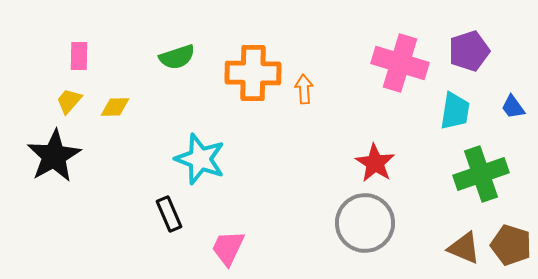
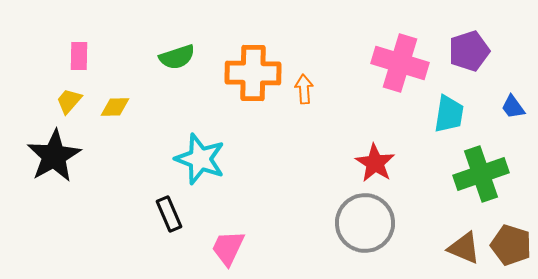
cyan trapezoid: moved 6 px left, 3 px down
